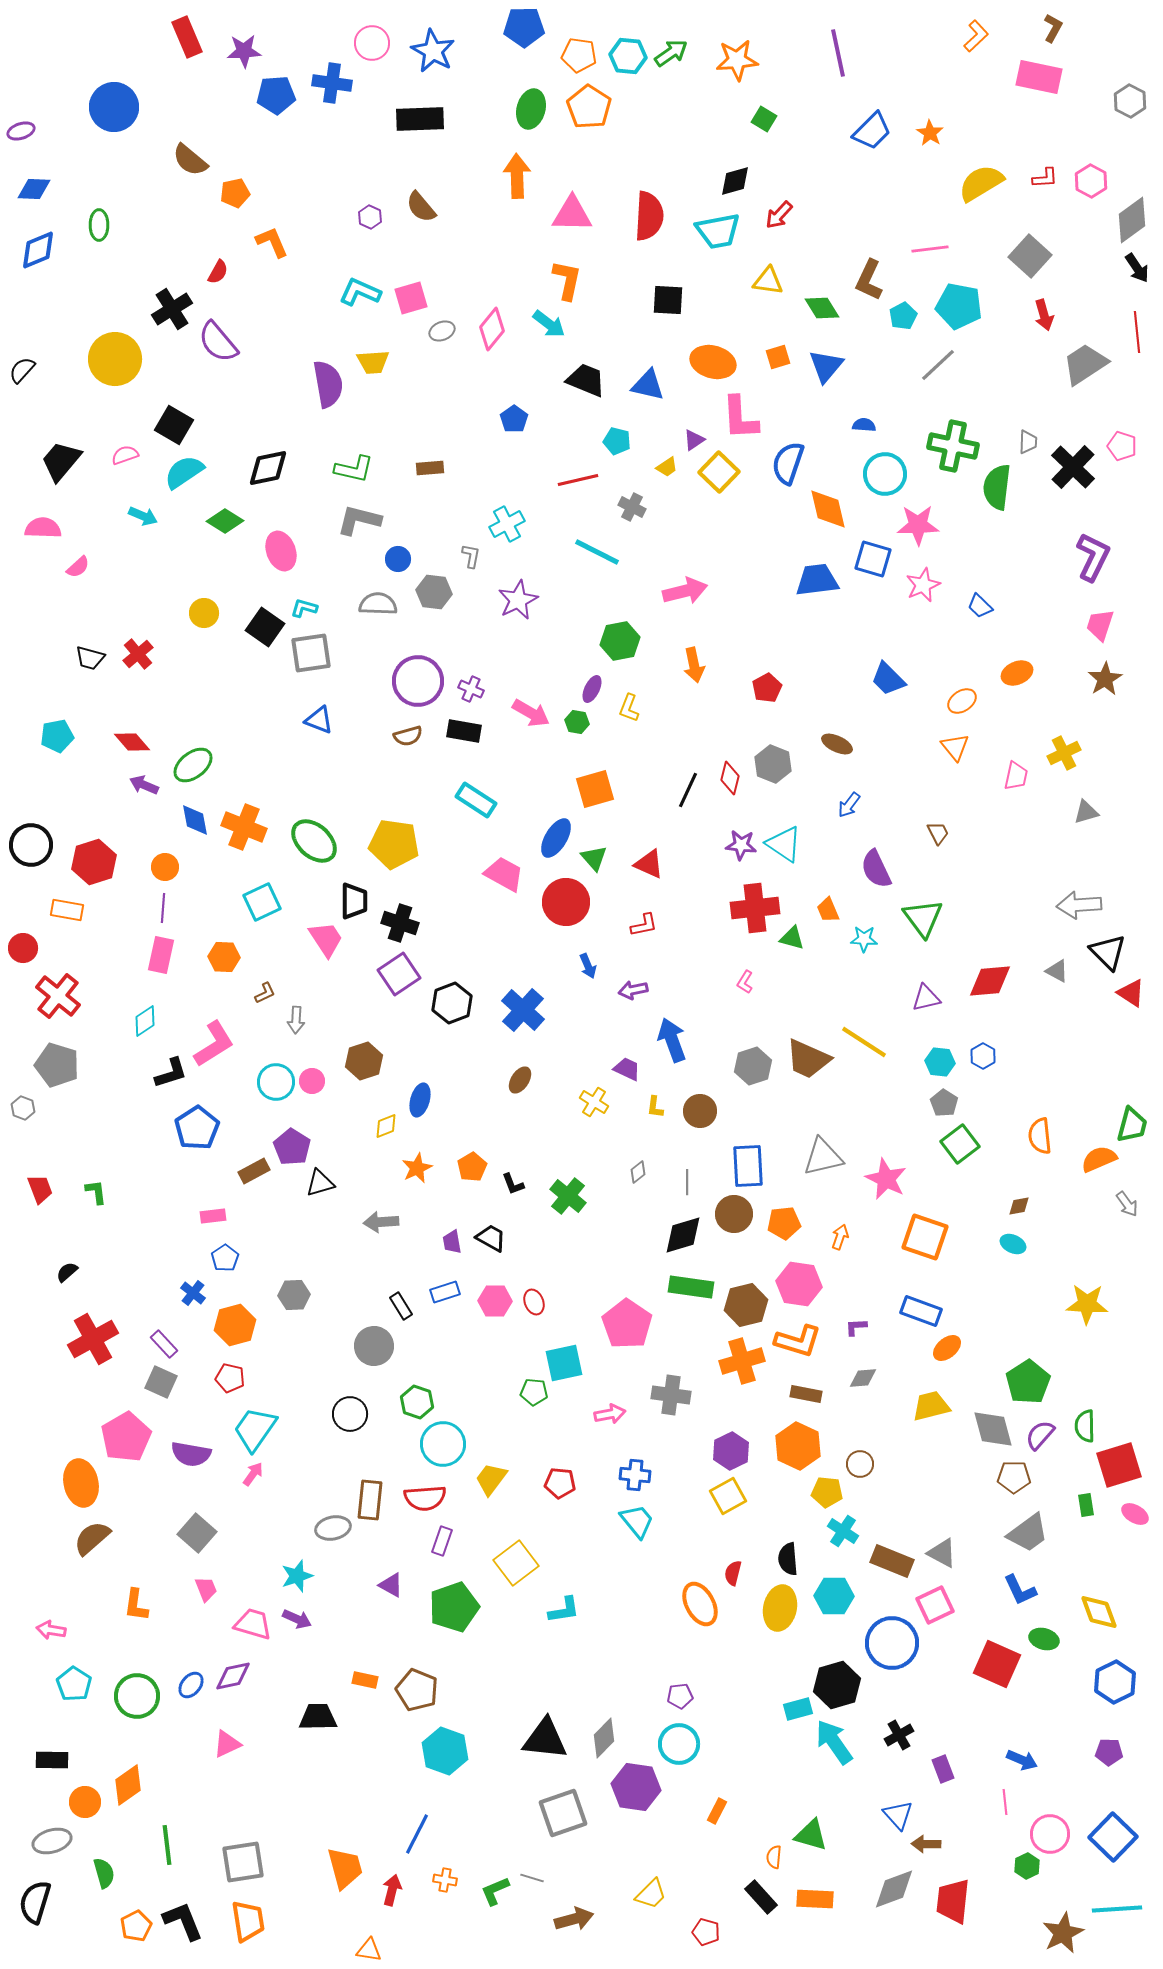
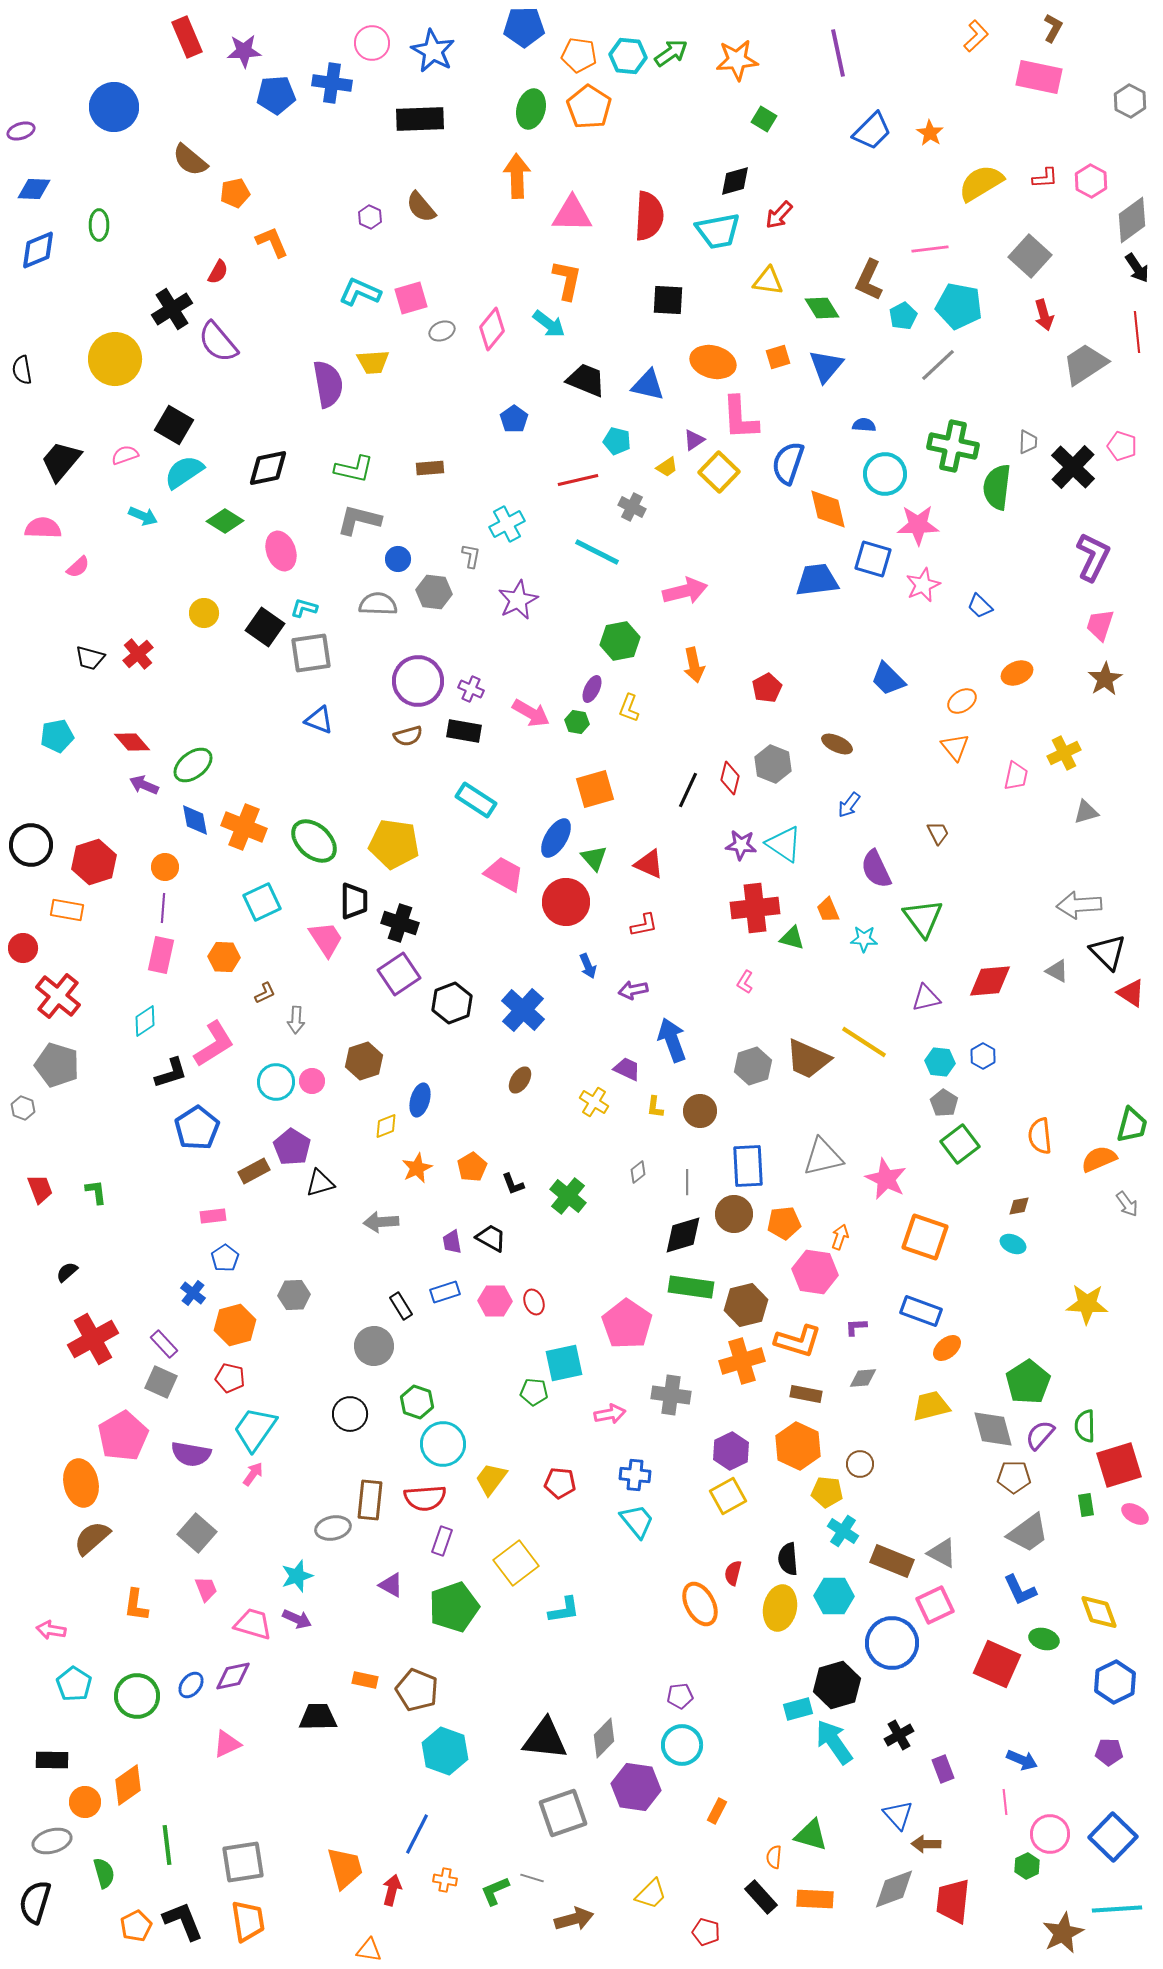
black semicircle at (22, 370): rotated 52 degrees counterclockwise
pink hexagon at (799, 1284): moved 16 px right, 12 px up
pink pentagon at (126, 1437): moved 3 px left, 1 px up
cyan circle at (679, 1744): moved 3 px right, 1 px down
